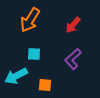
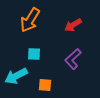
red arrow: rotated 18 degrees clockwise
